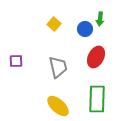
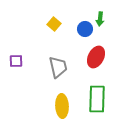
yellow ellipse: moved 4 px right; rotated 45 degrees clockwise
